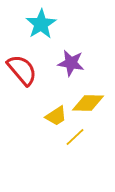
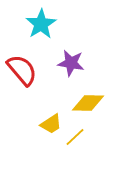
yellow trapezoid: moved 5 px left, 8 px down
